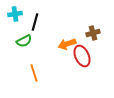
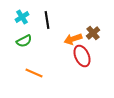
cyan cross: moved 7 px right, 3 px down; rotated 24 degrees counterclockwise
black line: moved 12 px right, 2 px up; rotated 24 degrees counterclockwise
brown cross: rotated 24 degrees counterclockwise
orange arrow: moved 6 px right, 5 px up
orange line: rotated 48 degrees counterclockwise
